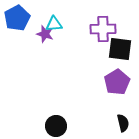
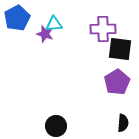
black semicircle: rotated 18 degrees clockwise
